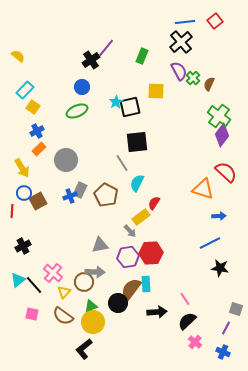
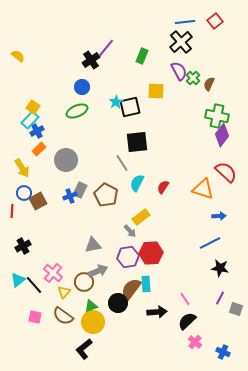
cyan rectangle at (25, 90): moved 5 px right, 30 px down
green cross at (219, 116): moved 2 px left; rotated 25 degrees counterclockwise
red semicircle at (154, 203): moved 9 px right, 16 px up
gray triangle at (100, 245): moved 7 px left
gray arrow at (95, 272): moved 3 px right, 1 px up; rotated 24 degrees counterclockwise
pink square at (32, 314): moved 3 px right, 3 px down
purple line at (226, 328): moved 6 px left, 30 px up
